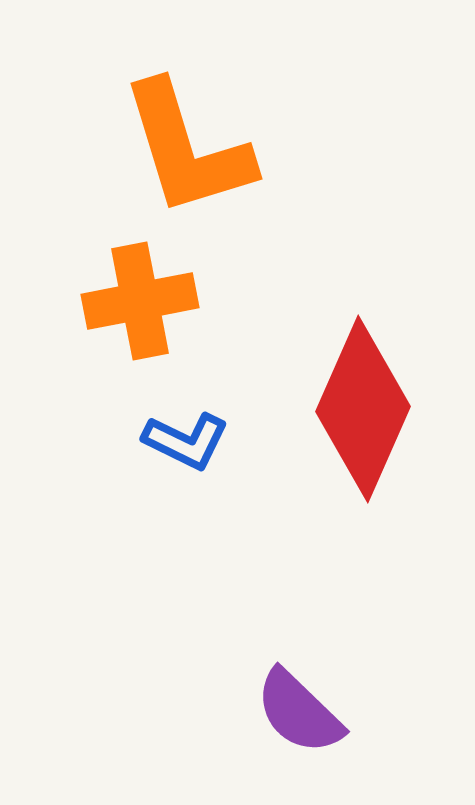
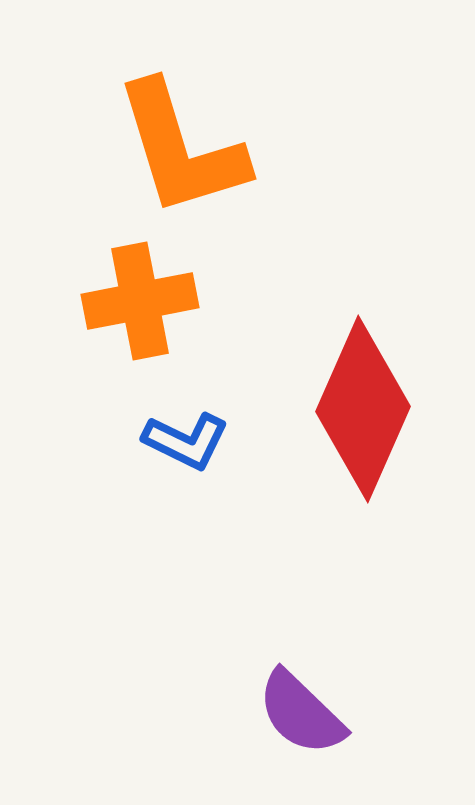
orange L-shape: moved 6 px left
purple semicircle: moved 2 px right, 1 px down
